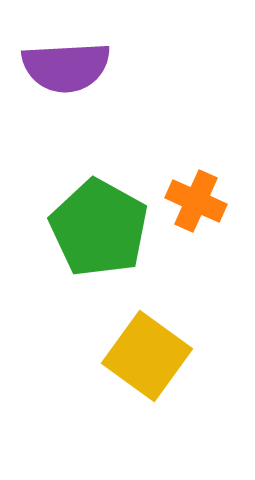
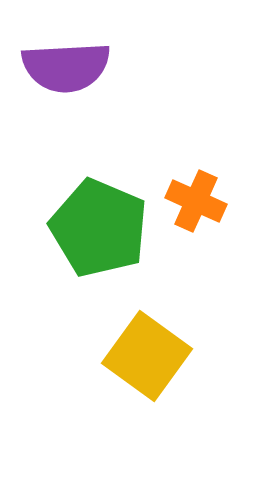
green pentagon: rotated 6 degrees counterclockwise
